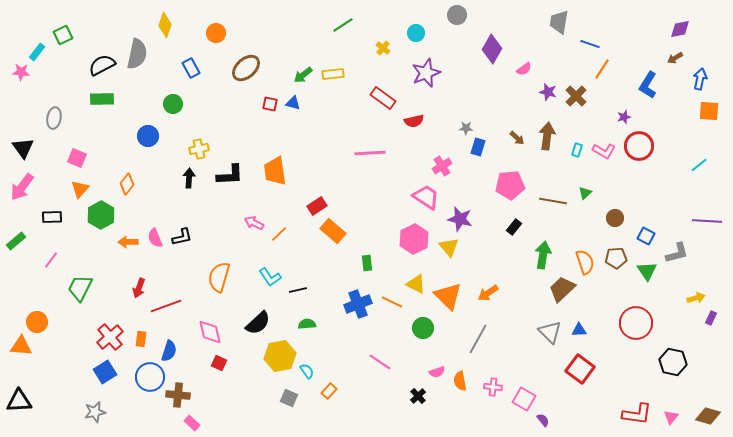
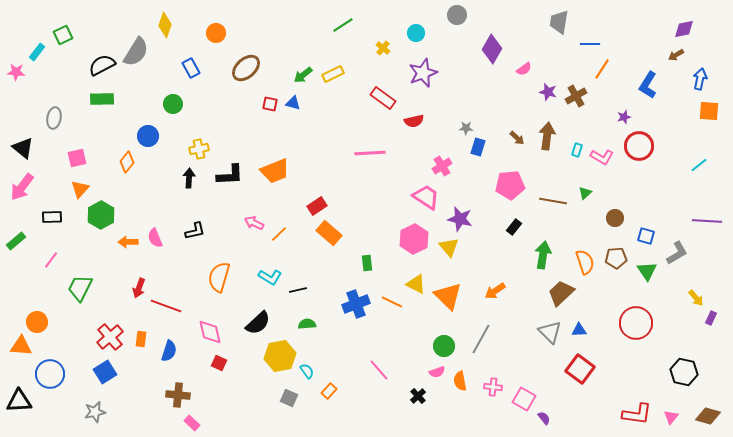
purple diamond at (680, 29): moved 4 px right
blue line at (590, 44): rotated 18 degrees counterclockwise
gray semicircle at (137, 54): moved 1 px left, 2 px up; rotated 20 degrees clockwise
brown arrow at (675, 58): moved 1 px right, 3 px up
pink star at (21, 72): moved 5 px left
purple star at (426, 73): moved 3 px left
yellow rectangle at (333, 74): rotated 20 degrees counterclockwise
brown cross at (576, 96): rotated 15 degrees clockwise
black triangle at (23, 148): rotated 15 degrees counterclockwise
pink L-shape at (604, 151): moved 2 px left, 6 px down
pink square at (77, 158): rotated 36 degrees counterclockwise
orange trapezoid at (275, 171): rotated 104 degrees counterclockwise
orange diamond at (127, 184): moved 22 px up
orange rectangle at (333, 231): moved 4 px left, 2 px down
blue square at (646, 236): rotated 12 degrees counterclockwise
black L-shape at (182, 237): moved 13 px right, 6 px up
gray L-shape at (677, 253): rotated 15 degrees counterclockwise
cyan L-shape at (270, 277): rotated 25 degrees counterclockwise
brown trapezoid at (562, 289): moved 1 px left, 4 px down
orange arrow at (488, 293): moved 7 px right, 2 px up
yellow arrow at (696, 298): rotated 66 degrees clockwise
blue cross at (358, 304): moved 2 px left
red line at (166, 306): rotated 40 degrees clockwise
green circle at (423, 328): moved 21 px right, 18 px down
gray line at (478, 339): moved 3 px right
pink line at (380, 362): moved 1 px left, 8 px down; rotated 15 degrees clockwise
black hexagon at (673, 362): moved 11 px right, 10 px down
blue circle at (150, 377): moved 100 px left, 3 px up
purple semicircle at (543, 420): moved 1 px right, 2 px up
